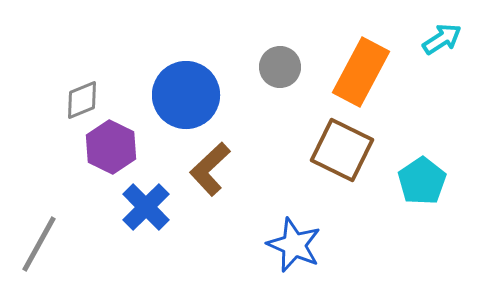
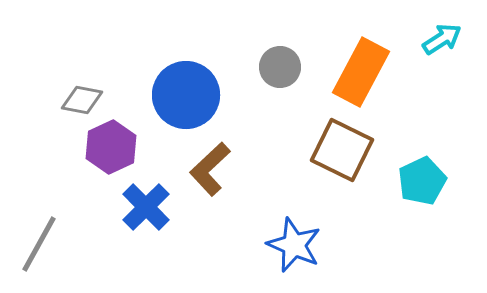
gray diamond: rotated 33 degrees clockwise
purple hexagon: rotated 9 degrees clockwise
cyan pentagon: rotated 9 degrees clockwise
